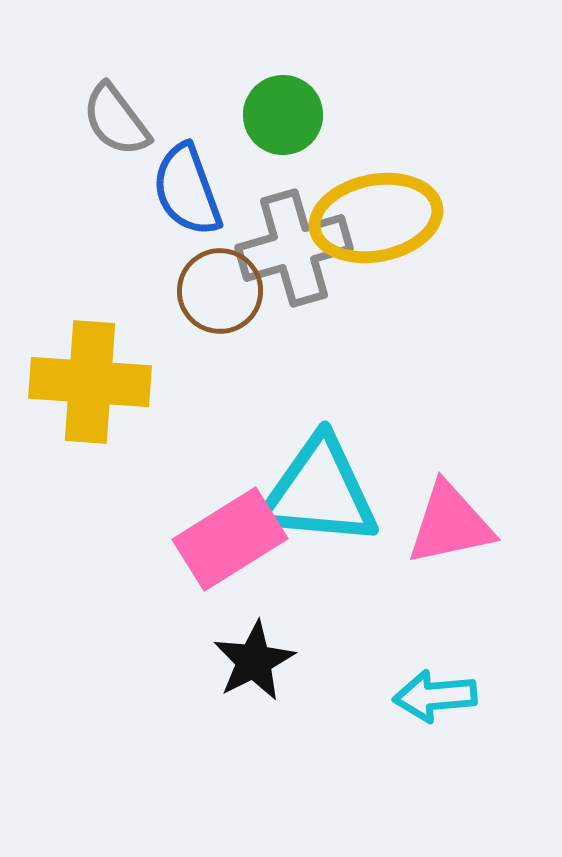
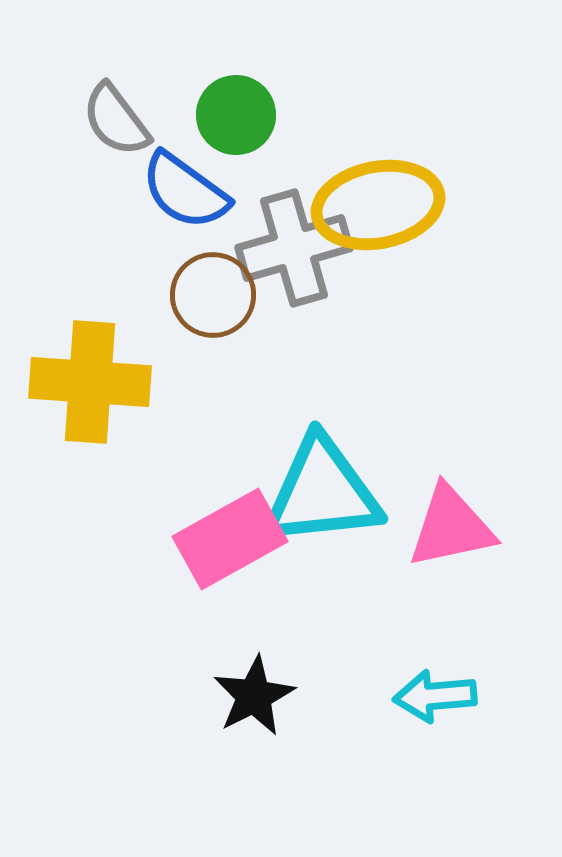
green circle: moved 47 px left
blue semicircle: moved 2 px left, 1 px down; rotated 34 degrees counterclockwise
yellow ellipse: moved 2 px right, 13 px up
brown circle: moved 7 px left, 4 px down
cyan triangle: moved 3 px right; rotated 11 degrees counterclockwise
pink triangle: moved 1 px right, 3 px down
pink rectangle: rotated 3 degrees clockwise
black star: moved 35 px down
